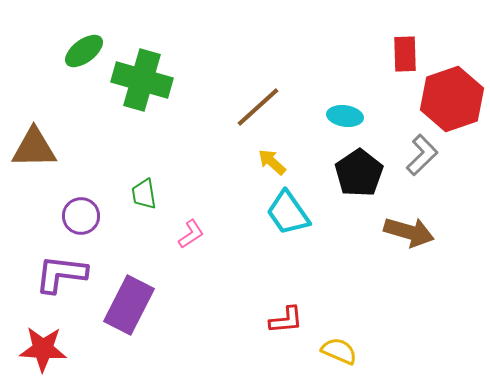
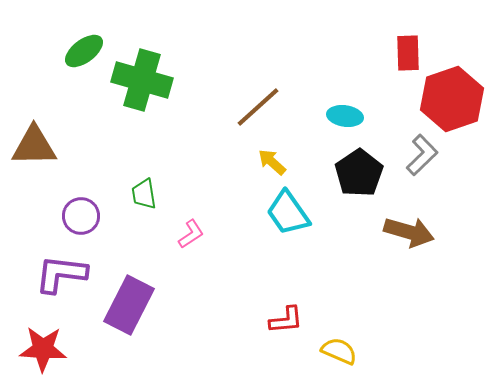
red rectangle: moved 3 px right, 1 px up
brown triangle: moved 2 px up
